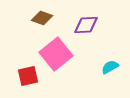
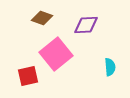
cyan semicircle: rotated 114 degrees clockwise
